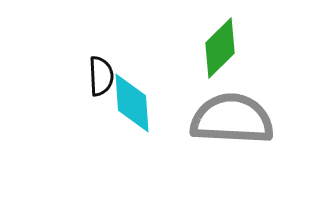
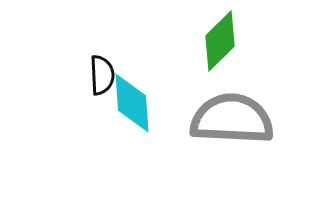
green diamond: moved 7 px up
black semicircle: moved 1 px right, 1 px up
